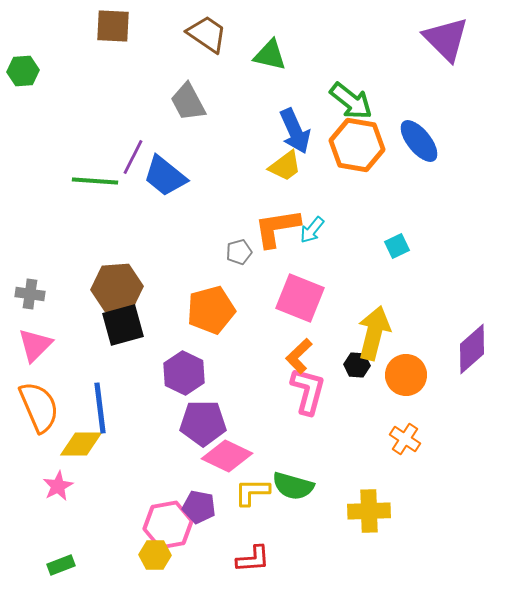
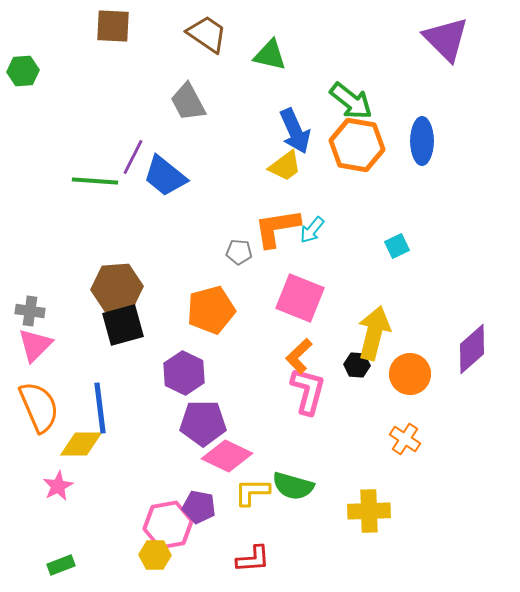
blue ellipse at (419, 141): moved 3 px right; rotated 39 degrees clockwise
gray pentagon at (239, 252): rotated 20 degrees clockwise
gray cross at (30, 294): moved 17 px down
orange circle at (406, 375): moved 4 px right, 1 px up
